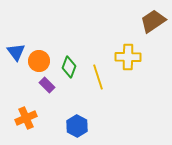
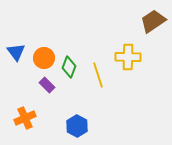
orange circle: moved 5 px right, 3 px up
yellow line: moved 2 px up
orange cross: moved 1 px left
